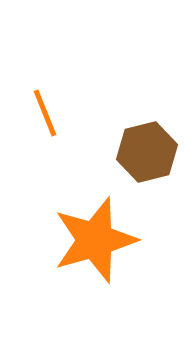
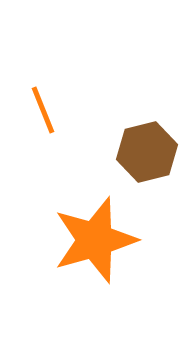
orange line: moved 2 px left, 3 px up
